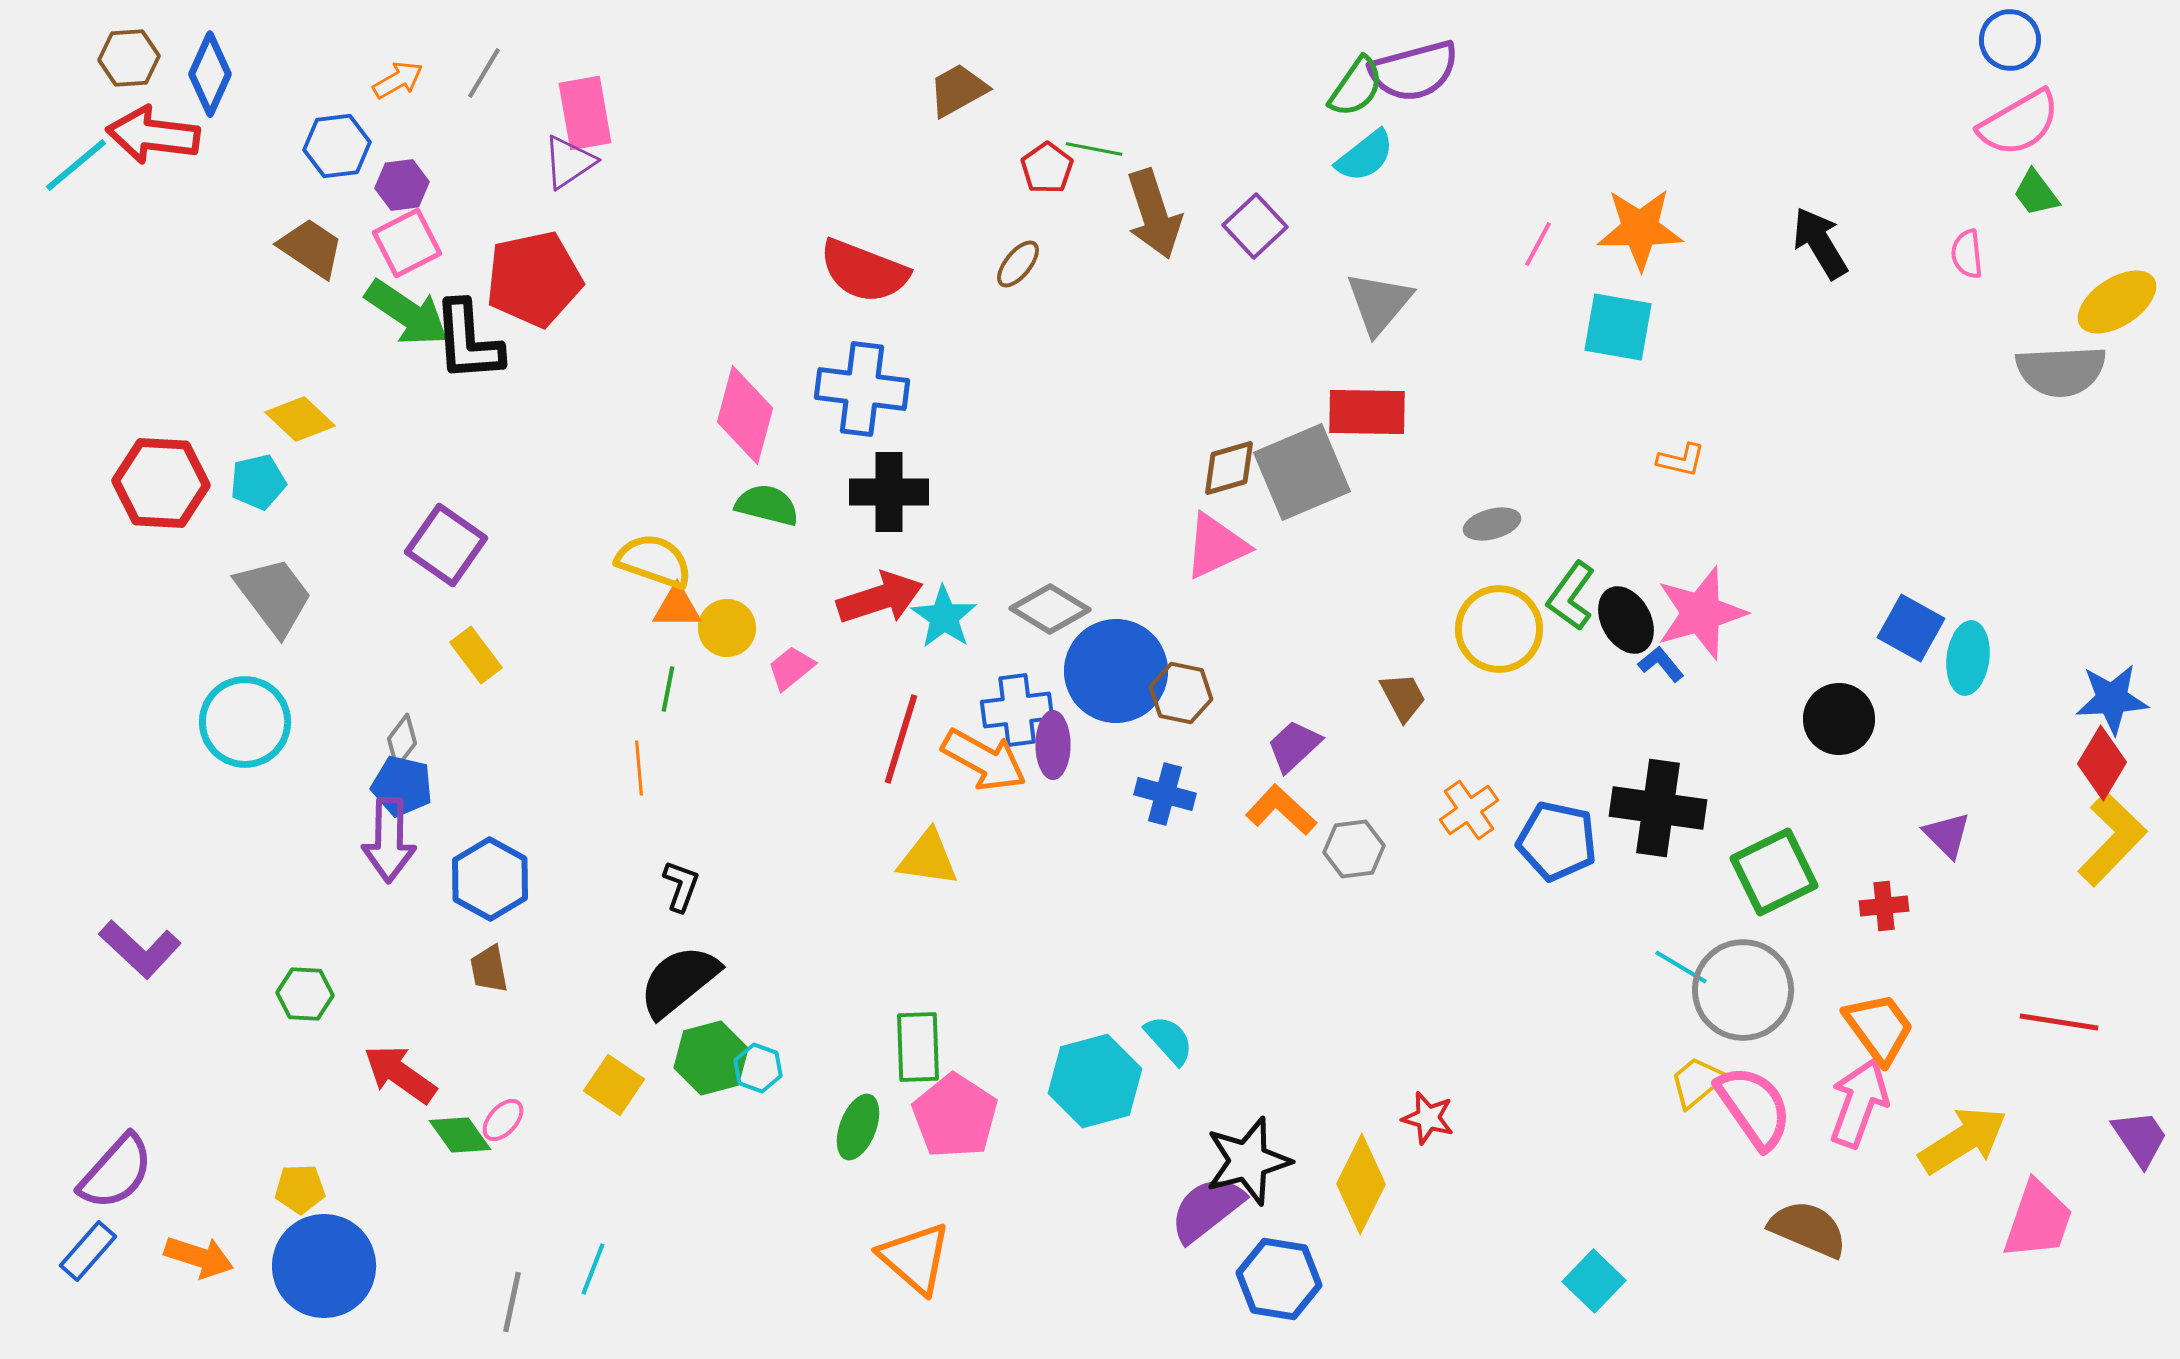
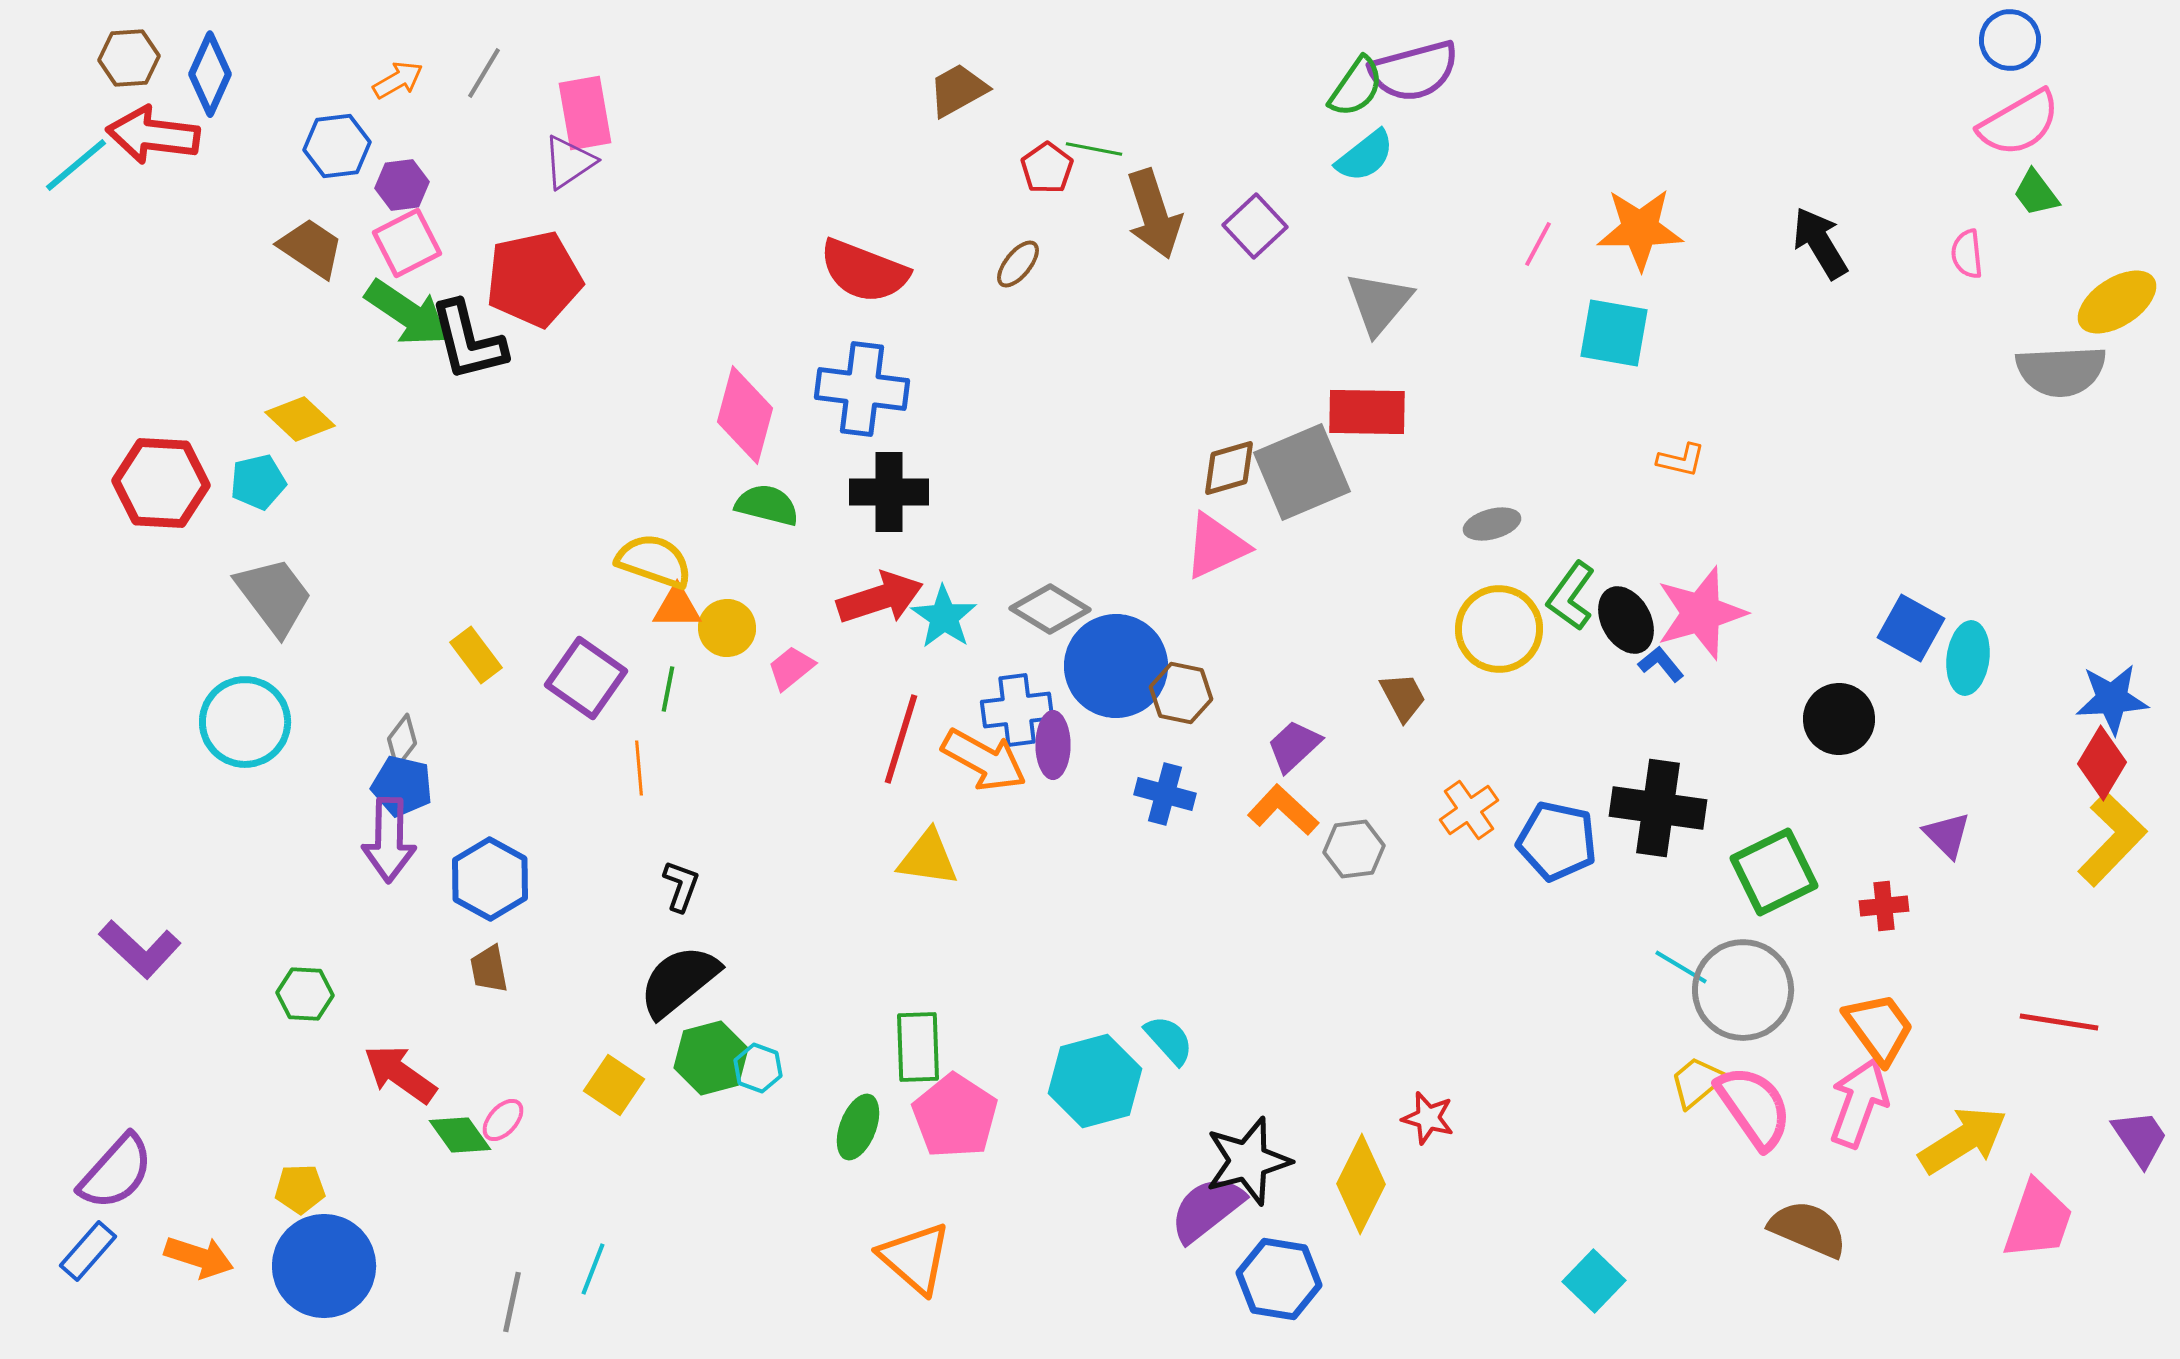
cyan square at (1618, 327): moved 4 px left, 6 px down
black L-shape at (468, 341): rotated 10 degrees counterclockwise
purple square at (446, 545): moved 140 px right, 133 px down
blue circle at (1116, 671): moved 5 px up
orange L-shape at (1281, 810): moved 2 px right
